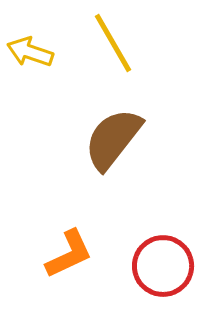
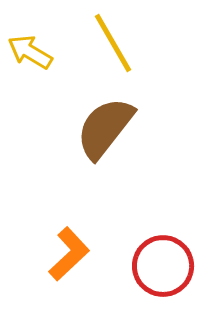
yellow arrow: rotated 12 degrees clockwise
brown semicircle: moved 8 px left, 11 px up
orange L-shape: rotated 18 degrees counterclockwise
